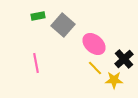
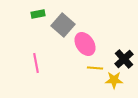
green rectangle: moved 2 px up
pink ellipse: moved 9 px left; rotated 15 degrees clockwise
yellow line: rotated 42 degrees counterclockwise
